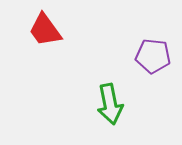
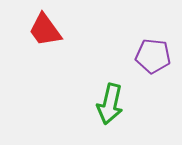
green arrow: rotated 24 degrees clockwise
